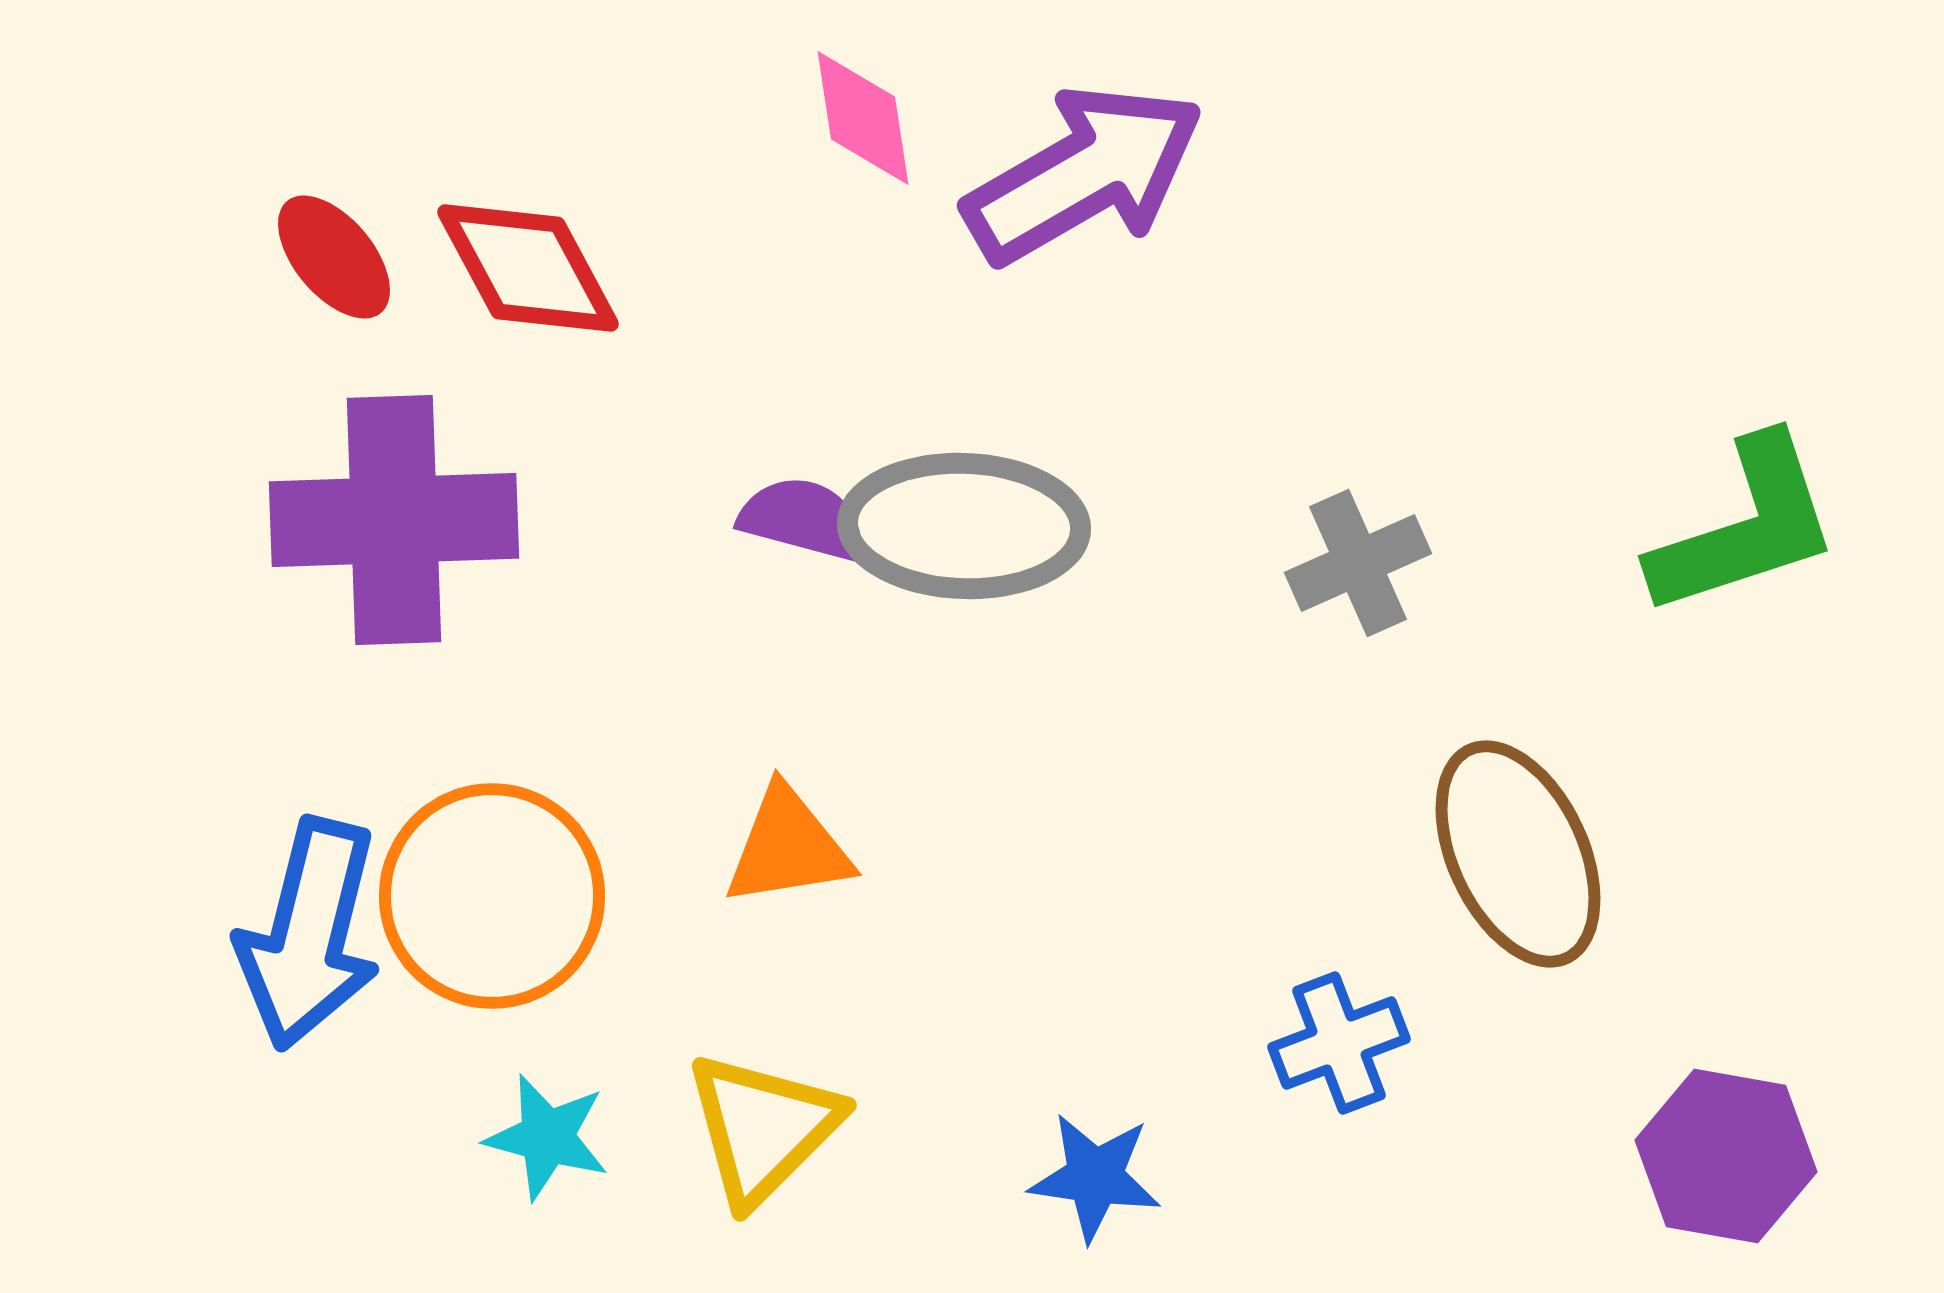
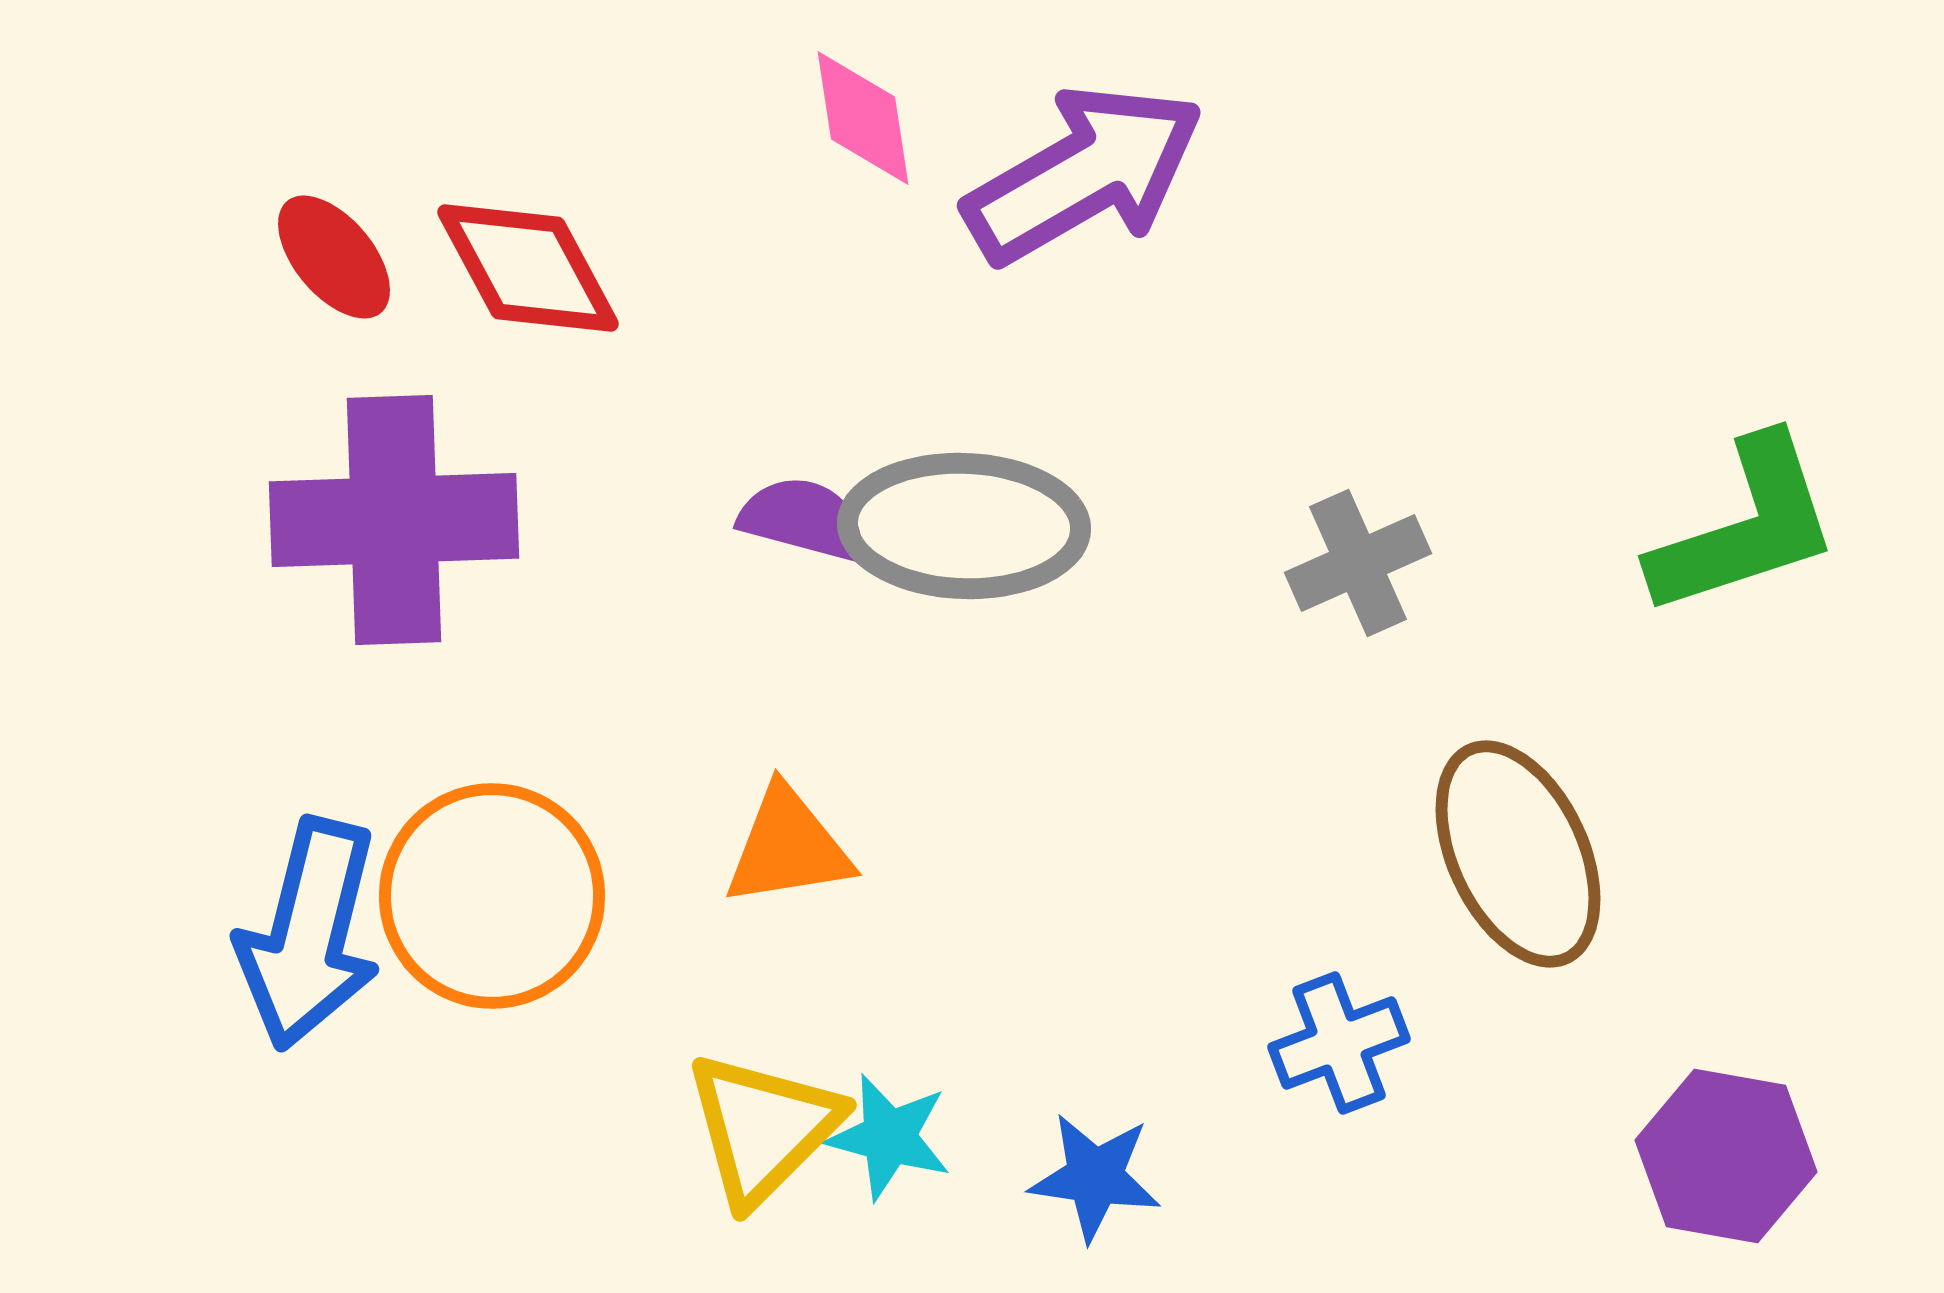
cyan star: moved 342 px right
